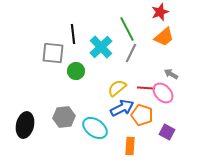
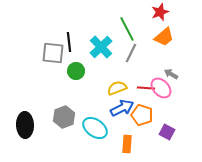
black line: moved 4 px left, 8 px down
yellow semicircle: rotated 18 degrees clockwise
pink ellipse: moved 2 px left, 5 px up
gray hexagon: rotated 15 degrees counterclockwise
black ellipse: rotated 15 degrees counterclockwise
orange rectangle: moved 3 px left, 2 px up
